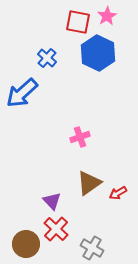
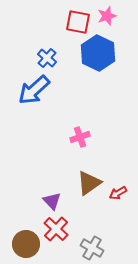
pink star: rotated 12 degrees clockwise
blue arrow: moved 12 px right, 3 px up
